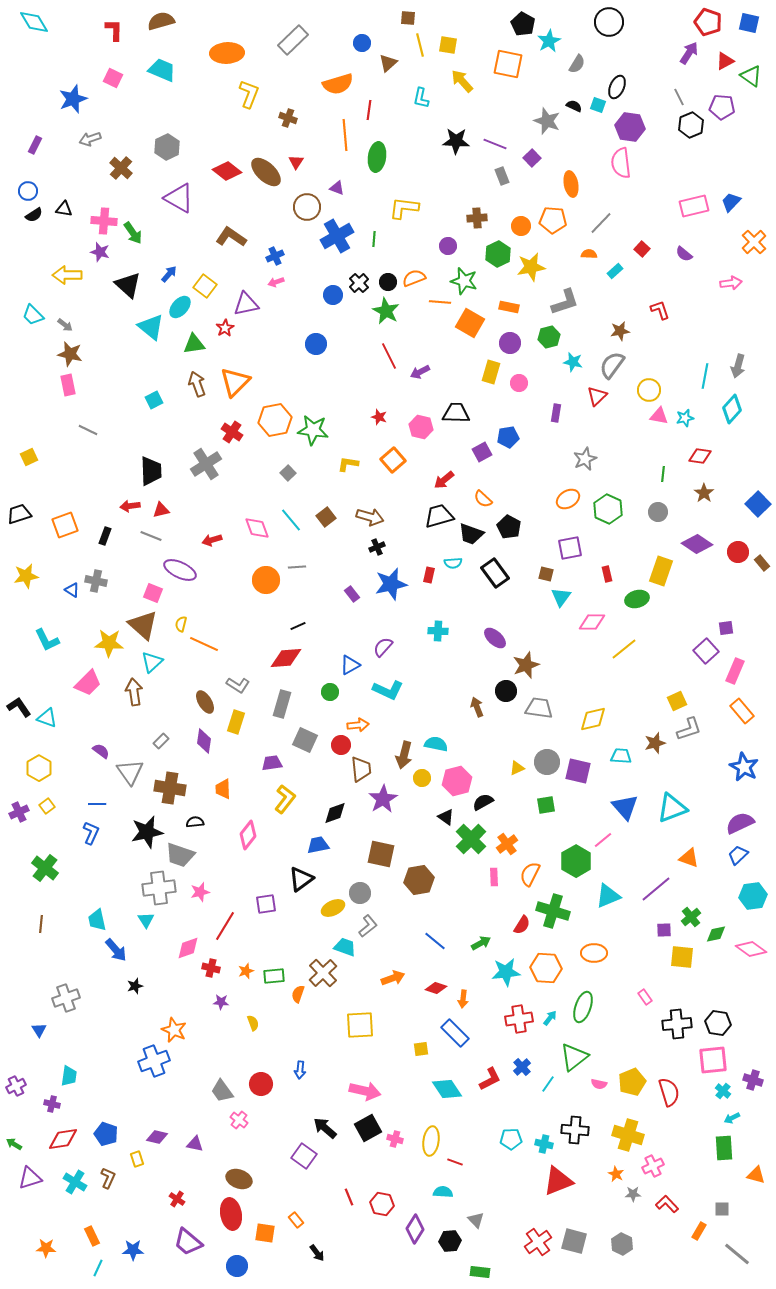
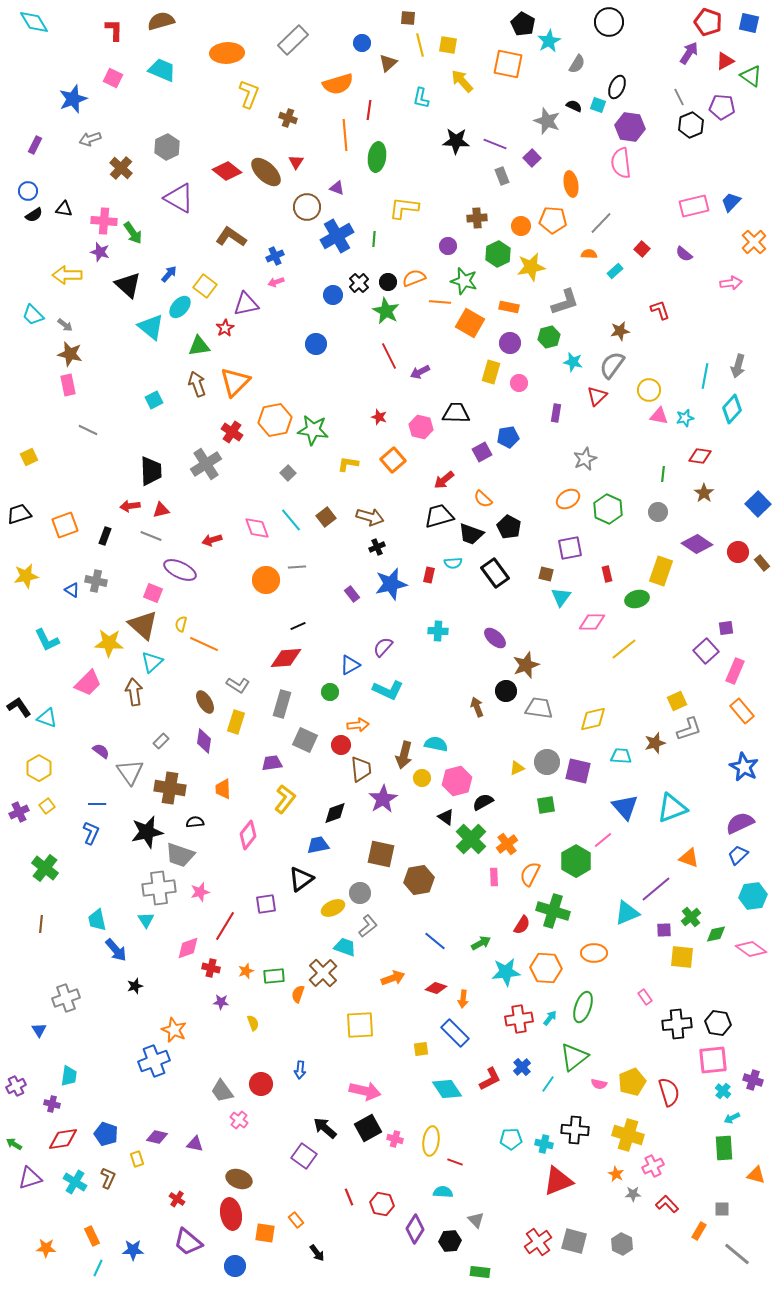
green triangle at (194, 344): moved 5 px right, 2 px down
cyan triangle at (608, 896): moved 19 px right, 17 px down
blue circle at (237, 1266): moved 2 px left
